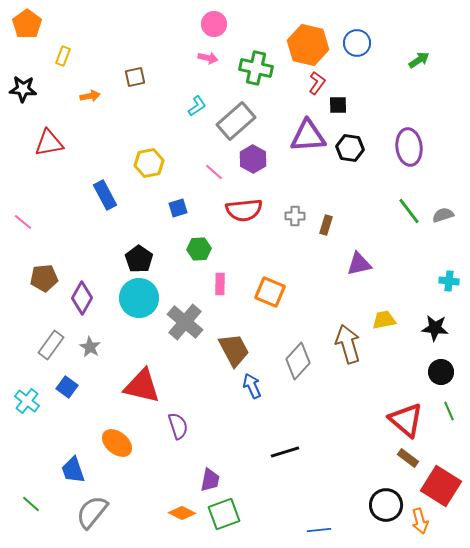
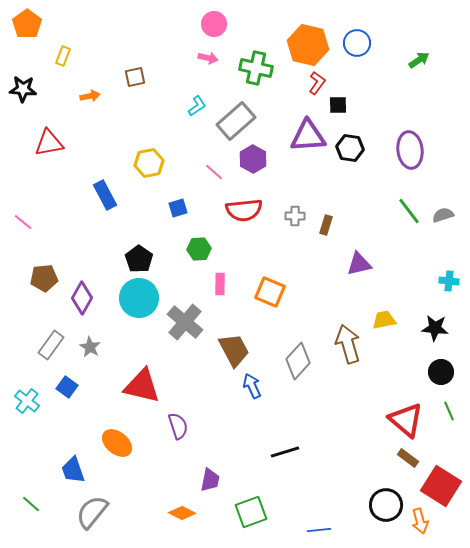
purple ellipse at (409, 147): moved 1 px right, 3 px down
green square at (224, 514): moved 27 px right, 2 px up
